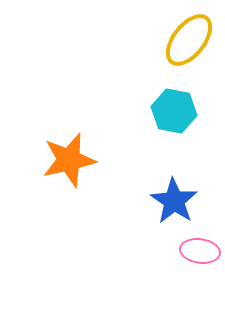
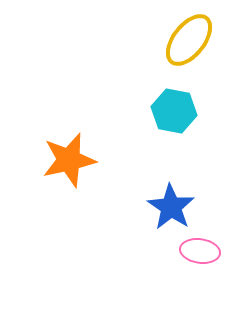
blue star: moved 3 px left, 6 px down
